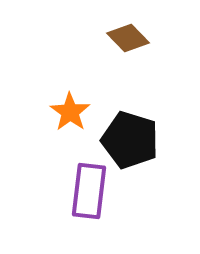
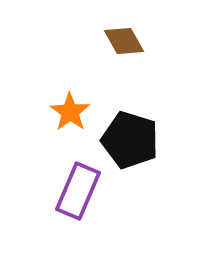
brown diamond: moved 4 px left, 3 px down; rotated 15 degrees clockwise
purple rectangle: moved 11 px left; rotated 16 degrees clockwise
